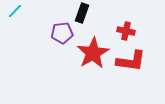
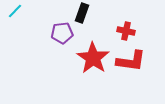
red star: moved 5 px down; rotated 8 degrees counterclockwise
